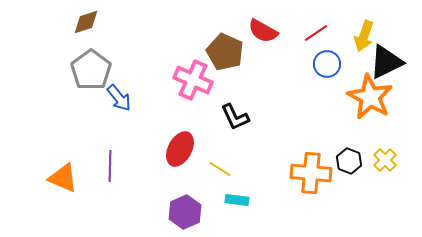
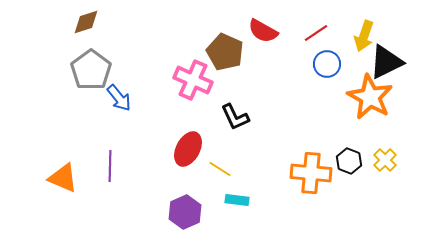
red ellipse: moved 8 px right
